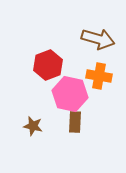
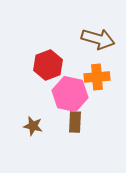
orange cross: moved 2 px left, 1 px down; rotated 15 degrees counterclockwise
